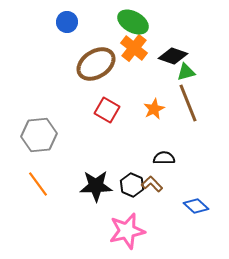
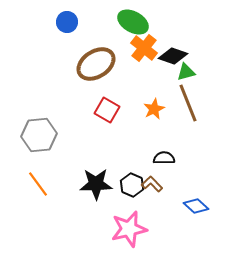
orange cross: moved 10 px right
black star: moved 2 px up
pink star: moved 2 px right, 2 px up
